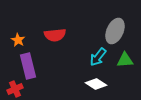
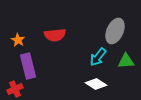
green triangle: moved 1 px right, 1 px down
